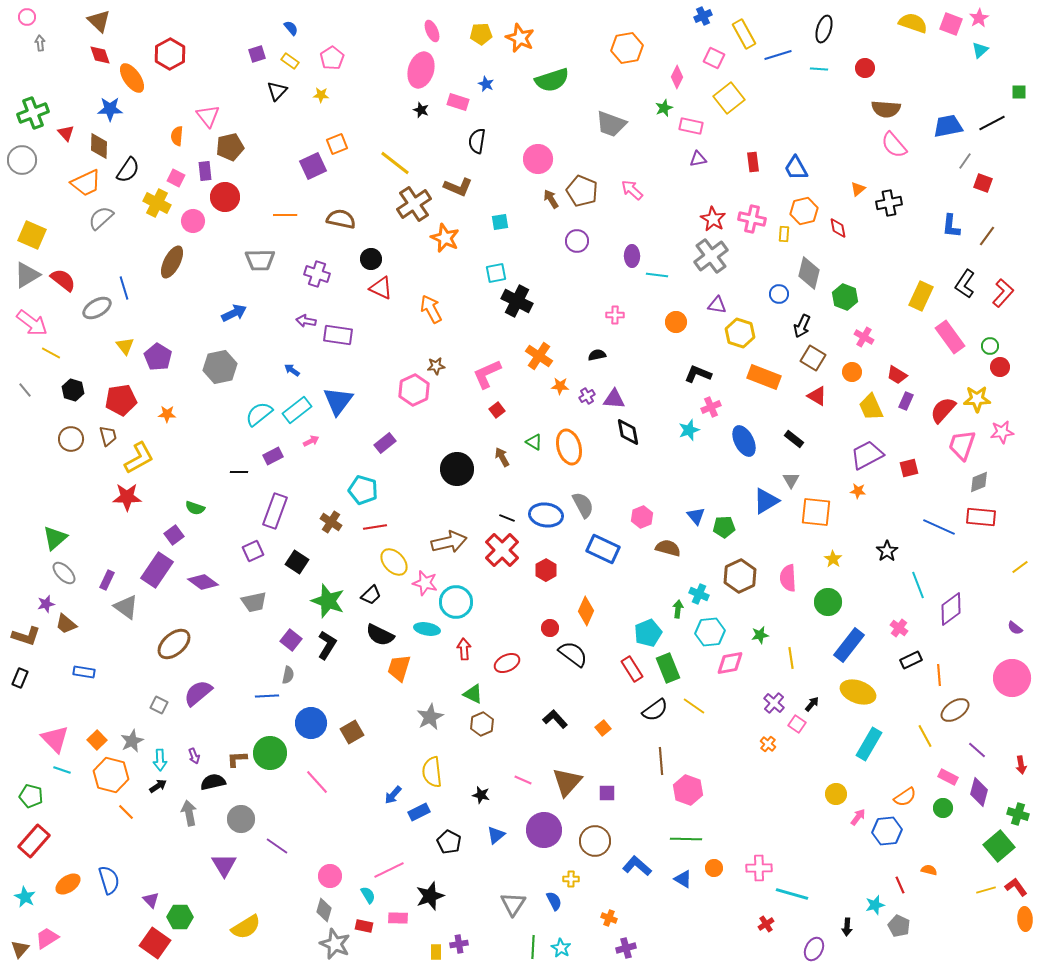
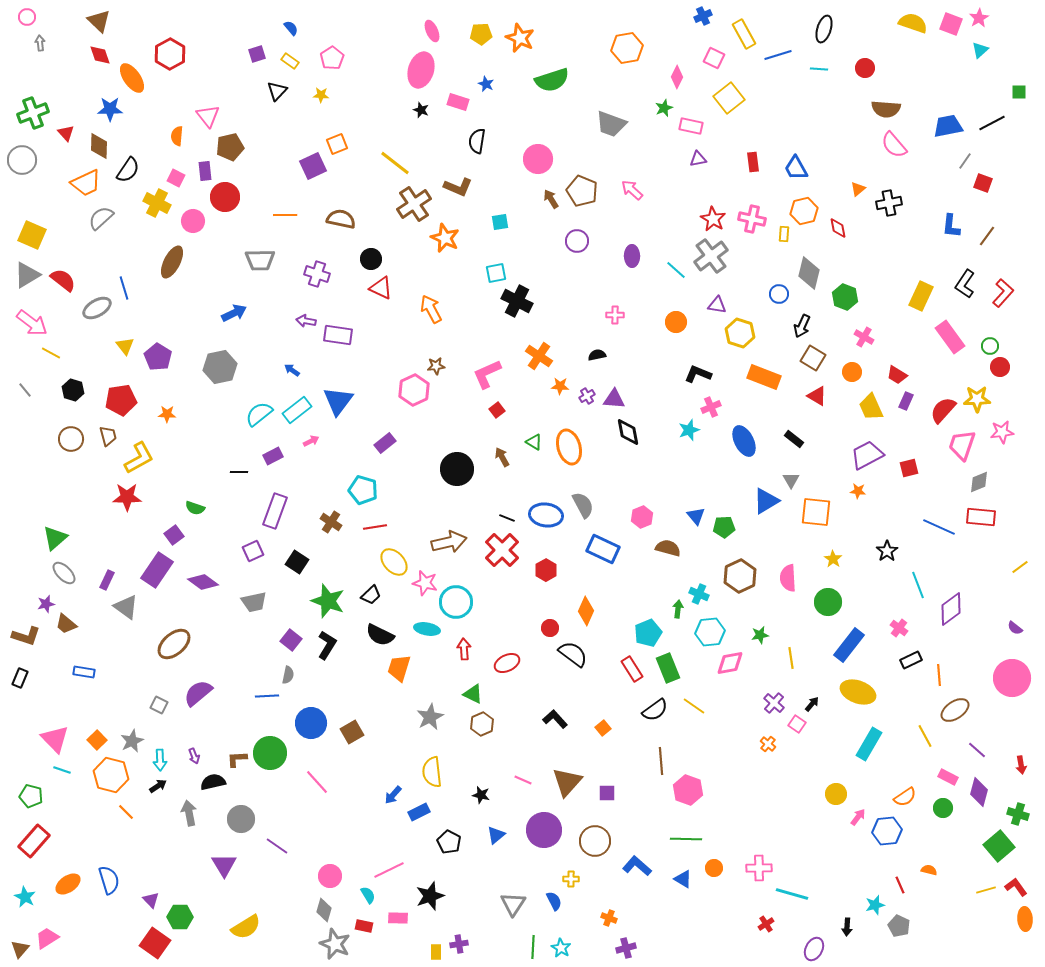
cyan line at (657, 275): moved 19 px right, 5 px up; rotated 35 degrees clockwise
